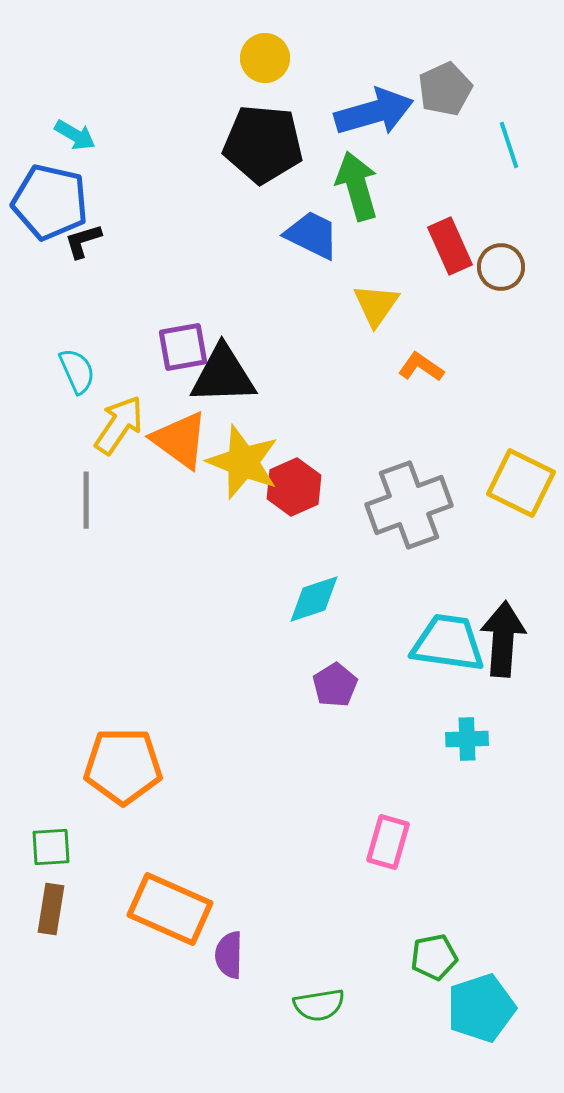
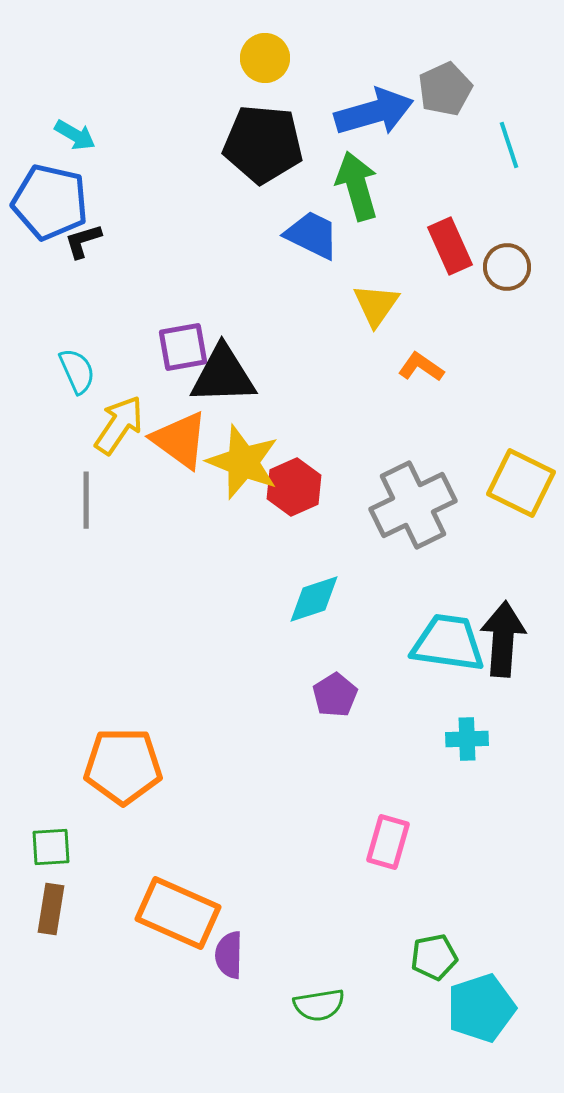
brown circle: moved 6 px right
gray cross: moved 4 px right; rotated 6 degrees counterclockwise
purple pentagon: moved 10 px down
orange rectangle: moved 8 px right, 4 px down
